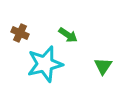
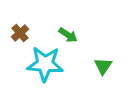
brown cross: rotated 24 degrees clockwise
cyan star: rotated 18 degrees clockwise
